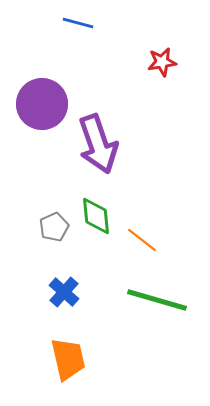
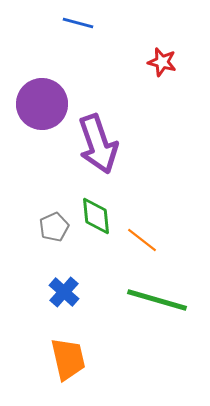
red star: rotated 24 degrees clockwise
